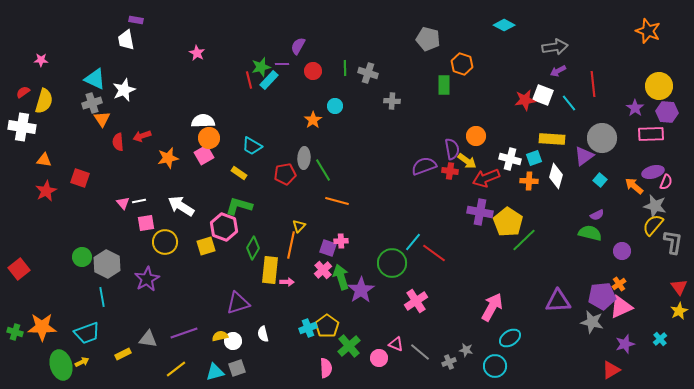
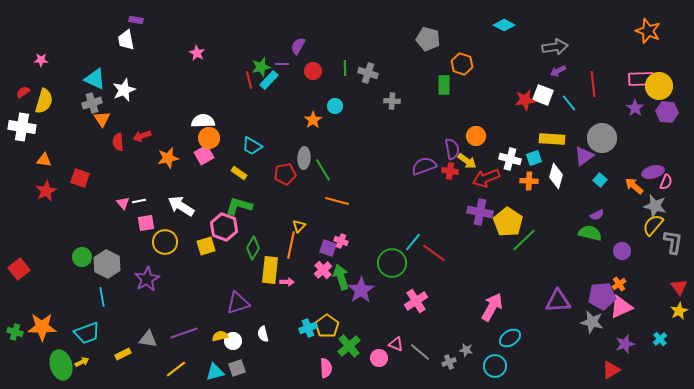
pink rectangle at (651, 134): moved 10 px left, 55 px up
pink cross at (341, 241): rotated 24 degrees clockwise
